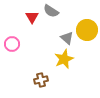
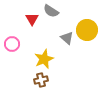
red triangle: moved 2 px down
yellow star: moved 20 px left
